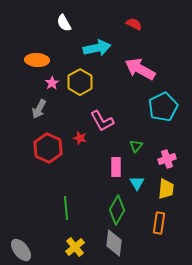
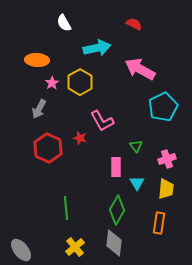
green triangle: rotated 16 degrees counterclockwise
